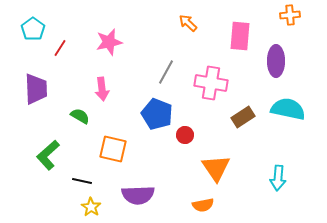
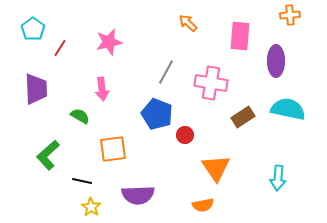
orange square: rotated 20 degrees counterclockwise
